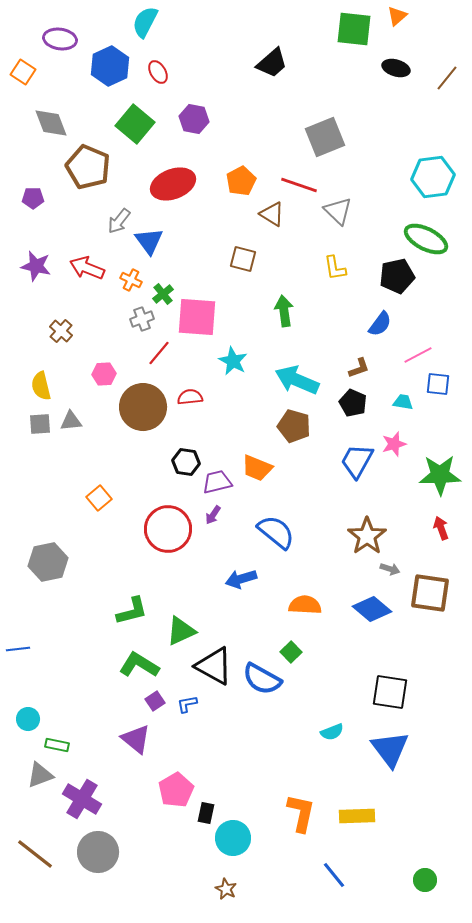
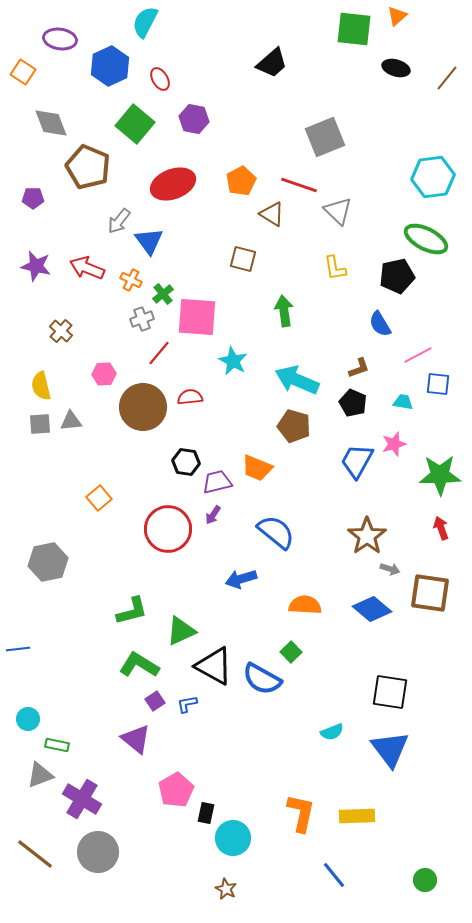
red ellipse at (158, 72): moved 2 px right, 7 px down
blue semicircle at (380, 324): rotated 112 degrees clockwise
